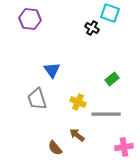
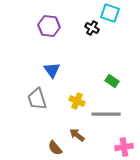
purple hexagon: moved 19 px right, 7 px down
green rectangle: moved 2 px down; rotated 72 degrees clockwise
yellow cross: moved 1 px left, 1 px up
